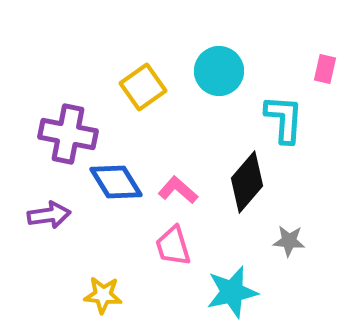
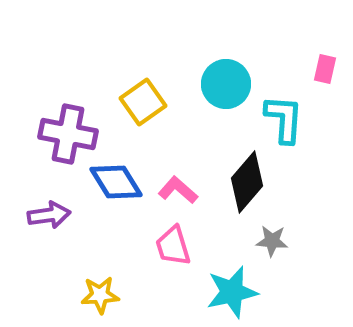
cyan circle: moved 7 px right, 13 px down
yellow square: moved 15 px down
gray star: moved 17 px left
yellow star: moved 3 px left; rotated 9 degrees counterclockwise
